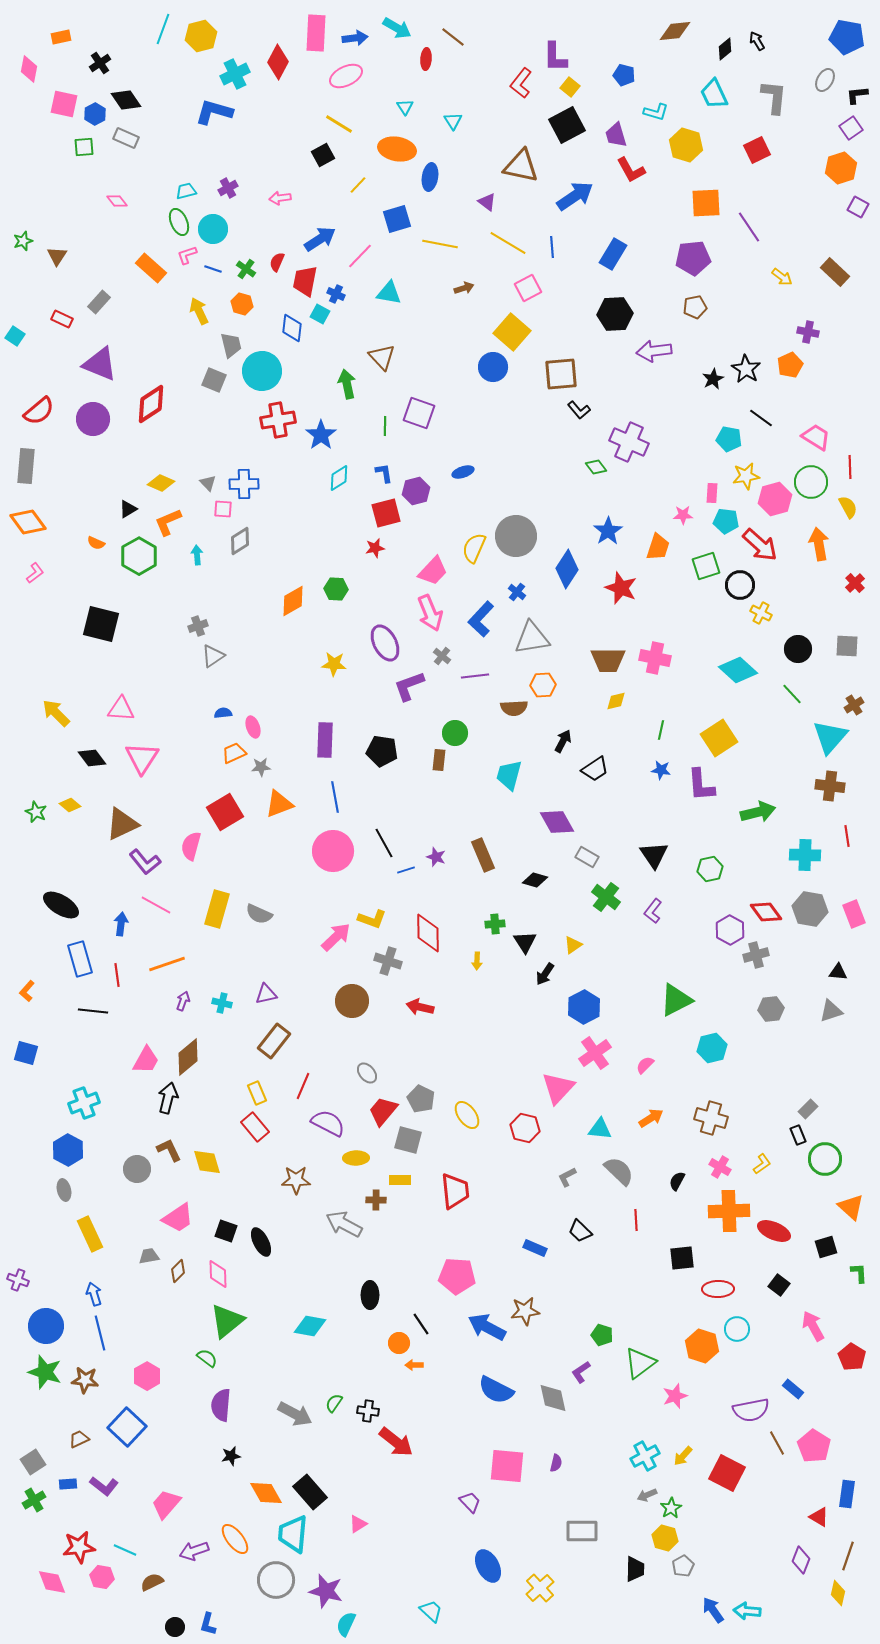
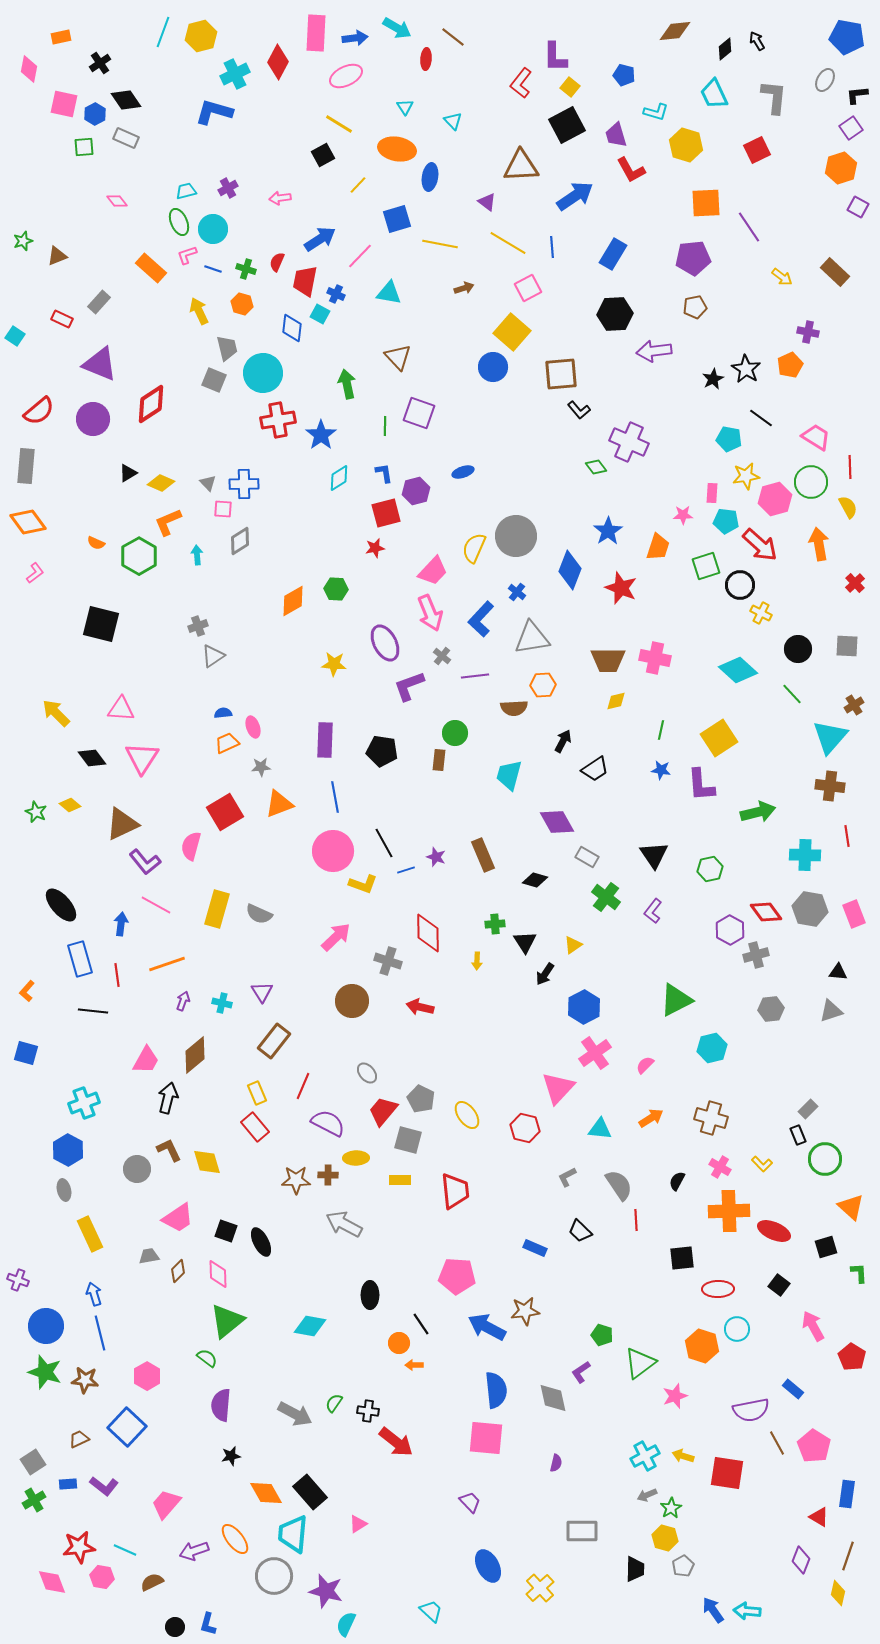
cyan line at (163, 29): moved 3 px down
cyan triangle at (453, 121): rotated 12 degrees counterclockwise
brown triangle at (521, 166): rotated 15 degrees counterclockwise
brown triangle at (57, 256): rotated 35 degrees clockwise
green cross at (246, 269): rotated 18 degrees counterclockwise
gray trapezoid at (231, 345): moved 4 px left, 3 px down
brown triangle at (382, 357): moved 16 px right
cyan circle at (262, 371): moved 1 px right, 2 px down
black triangle at (128, 509): moved 36 px up
blue diamond at (567, 569): moved 3 px right, 1 px down; rotated 12 degrees counterclockwise
orange trapezoid at (234, 753): moved 7 px left, 10 px up
black ellipse at (61, 905): rotated 18 degrees clockwise
yellow L-shape at (372, 919): moved 9 px left, 35 px up
purple triangle at (266, 994): moved 4 px left, 2 px up; rotated 50 degrees counterclockwise
brown diamond at (188, 1057): moved 7 px right, 2 px up
yellow L-shape at (762, 1164): rotated 80 degrees clockwise
gray semicircle at (619, 1171): moved 14 px down; rotated 12 degrees clockwise
brown cross at (376, 1200): moved 48 px left, 25 px up
blue semicircle at (496, 1390): rotated 123 degrees counterclockwise
yellow arrow at (683, 1456): rotated 65 degrees clockwise
pink square at (507, 1466): moved 21 px left, 28 px up
red square at (727, 1473): rotated 18 degrees counterclockwise
gray circle at (276, 1580): moved 2 px left, 4 px up
